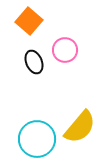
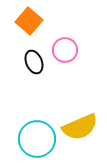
yellow semicircle: rotated 27 degrees clockwise
